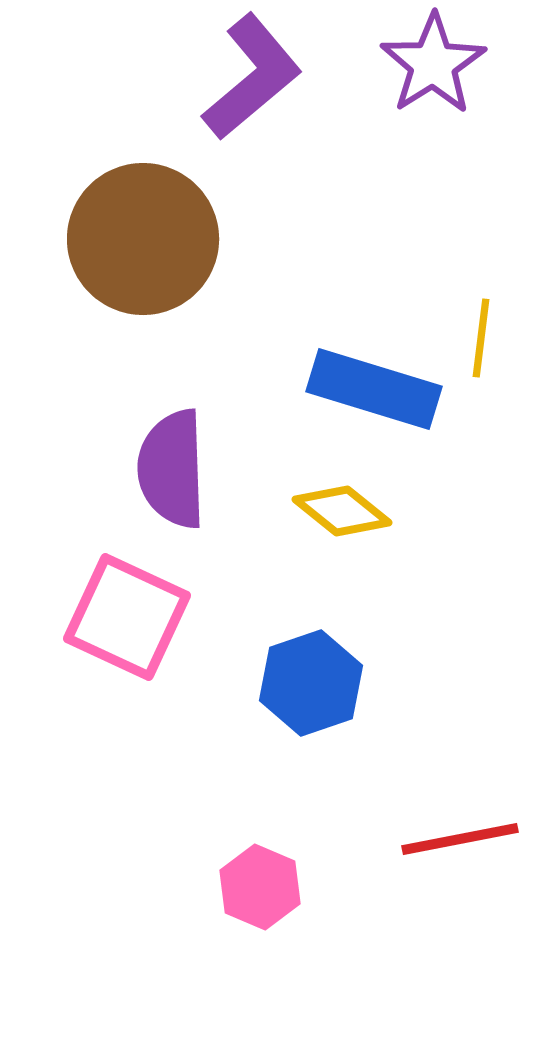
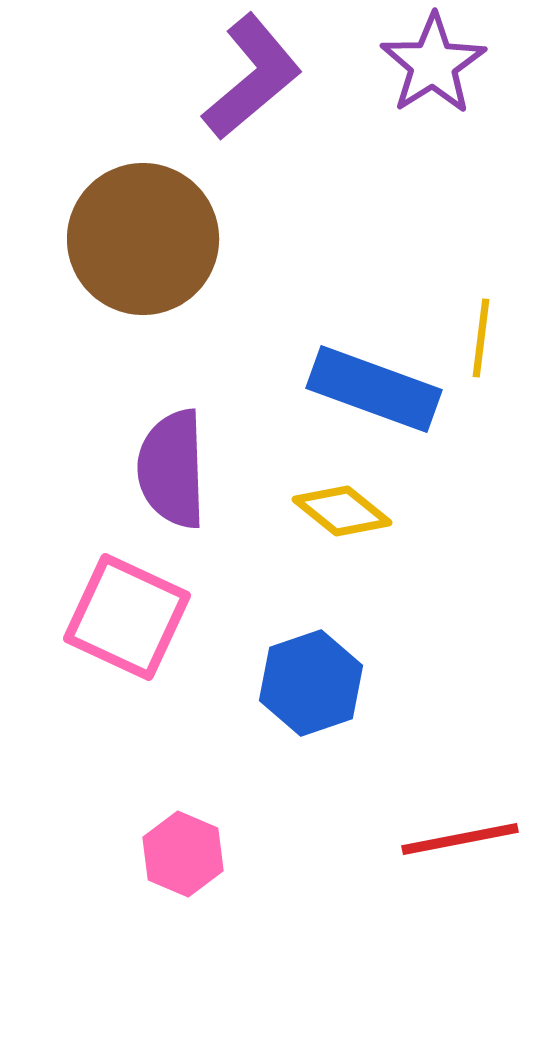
blue rectangle: rotated 3 degrees clockwise
pink hexagon: moved 77 px left, 33 px up
